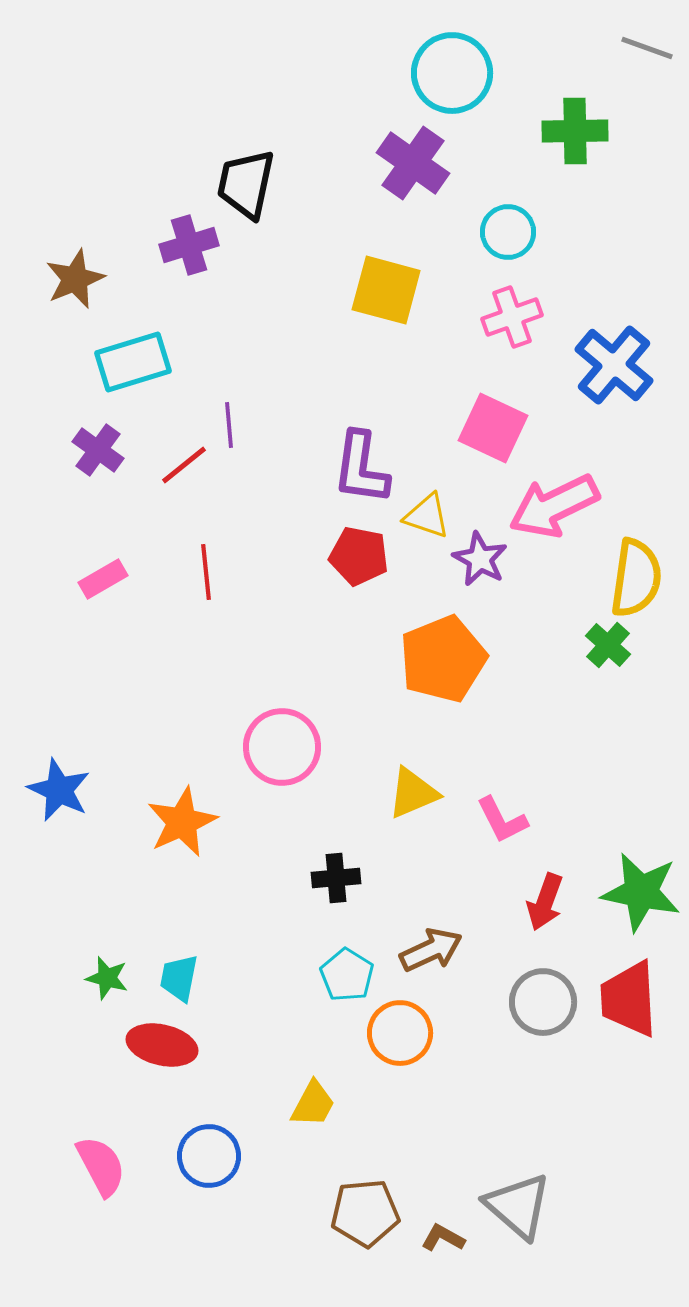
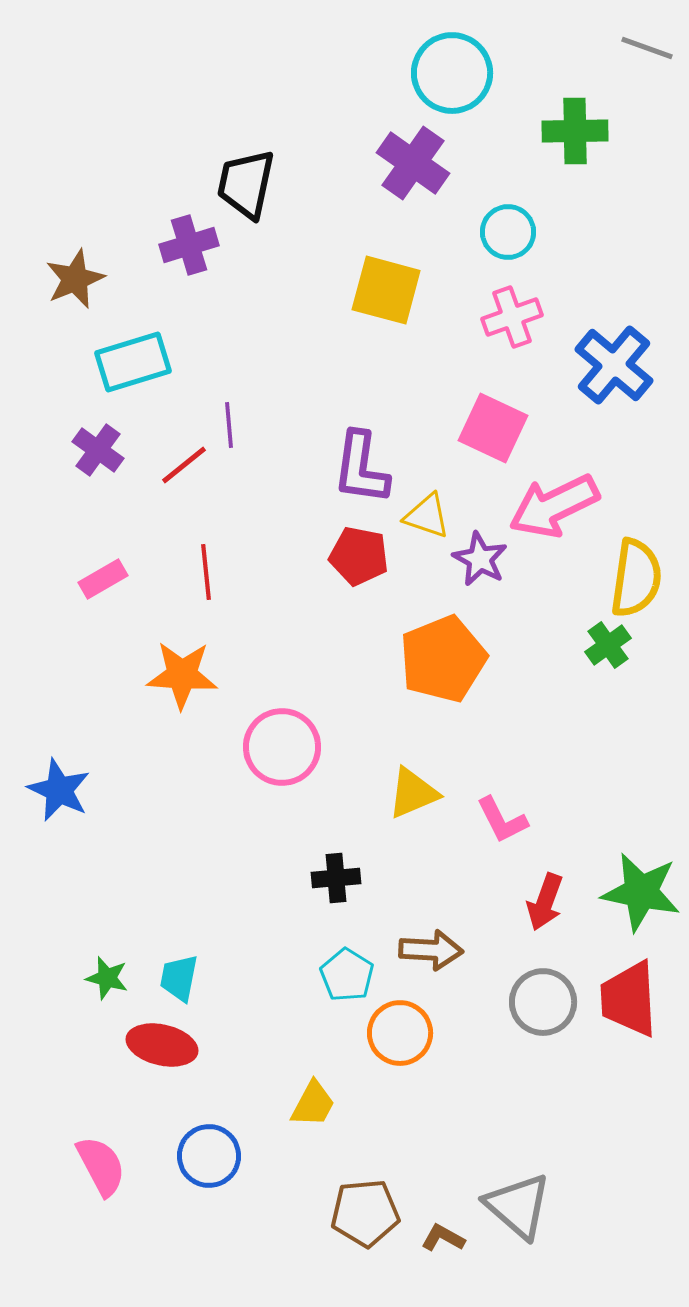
green cross at (608, 645): rotated 12 degrees clockwise
orange star at (182, 822): moved 147 px up; rotated 28 degrees clockwise
brown arrow at (431, 950): rotated 28 degrees clockwise
